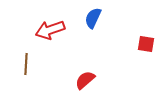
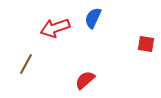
red arrow: moved 5 px right, 2 px up
brown line: rotated 25 degrees clockwise
